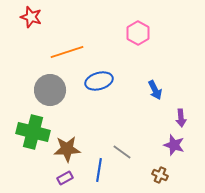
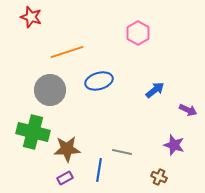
blue arrow: rotated 102 degrees counterclockwise
purple arrow: moved 7 px right, 8 px up; rotated 60 degrees counterclockwise
gray line: rotated 24 degrees counterclockwise
brown cross: moved 1 px left, 2 px down
